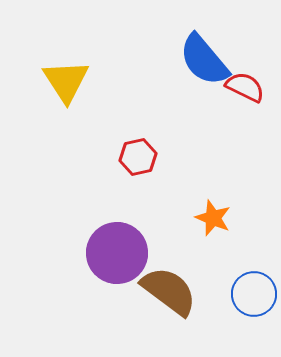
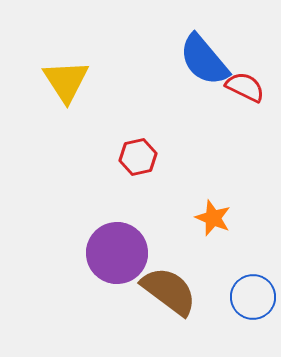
blue circle: moved 1 px left, 3 px down
